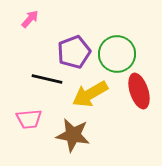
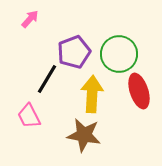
green circle: moved 2 px right
black line: rotated 72 degrees counterclockwise
yellow arrow: moved 2 px right; rotated 123 degrees clockwise
pink trapezoid: moved 3 px up; rotated 68 degrees clockwise
brown star: moved 11 px right
